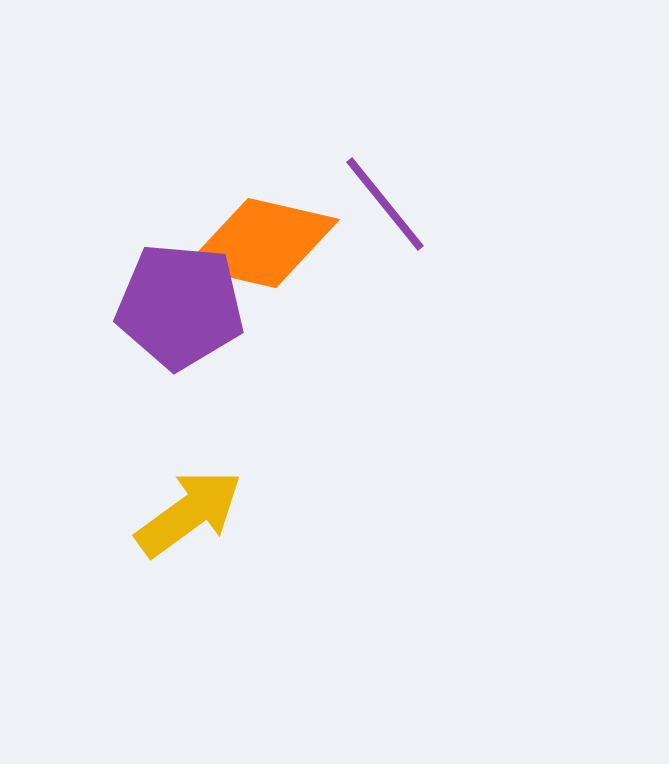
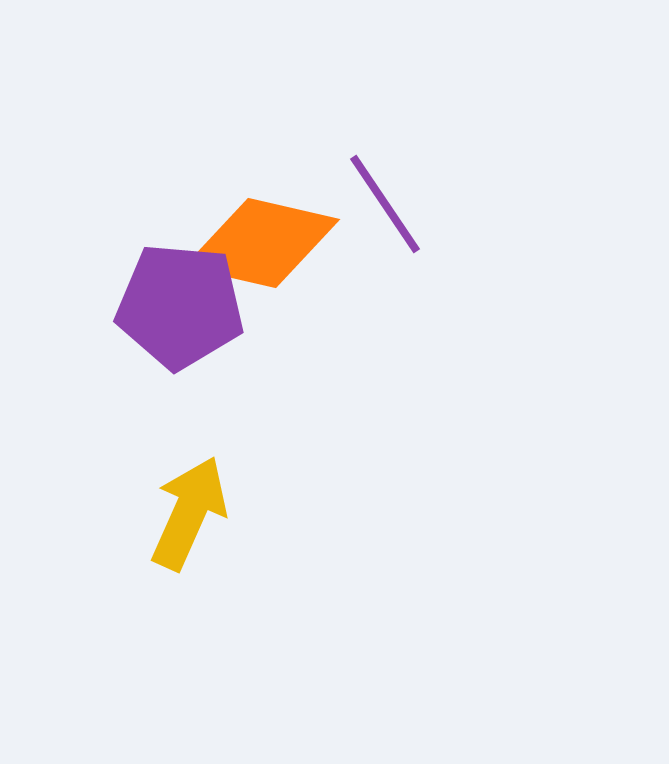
purple line: rotated 5 degrees clockwise
yellow arrow: rotated 30 degrees counterclockwise
